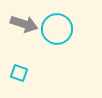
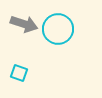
cyan circle: moved 1 px right
